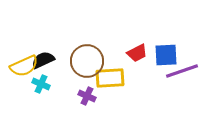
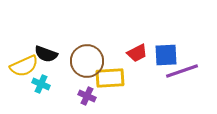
black semicircle: moved 3 px right, 6 px up; rotated 135 degrees counterclockwise
